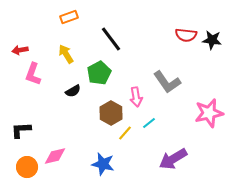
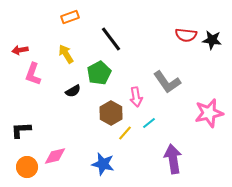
orange rectangle: moved 1 px right
purple arrow: rotated 112 degrees clockwise
